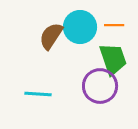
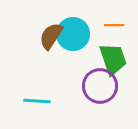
cyan circle: moved 7 px left, 7 px down
cyan line: moved 1 px left, 7 px down
